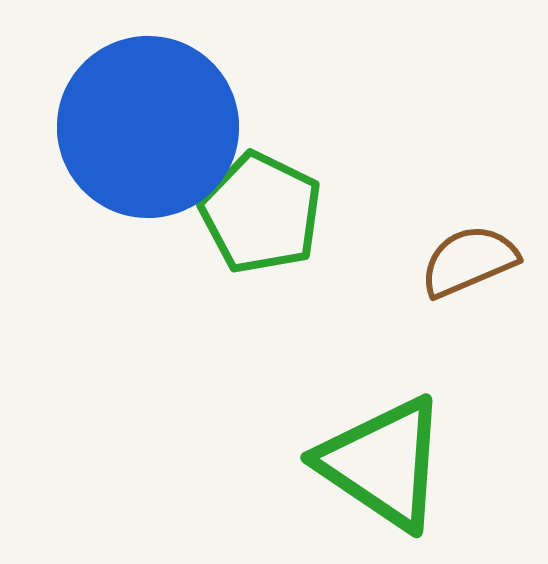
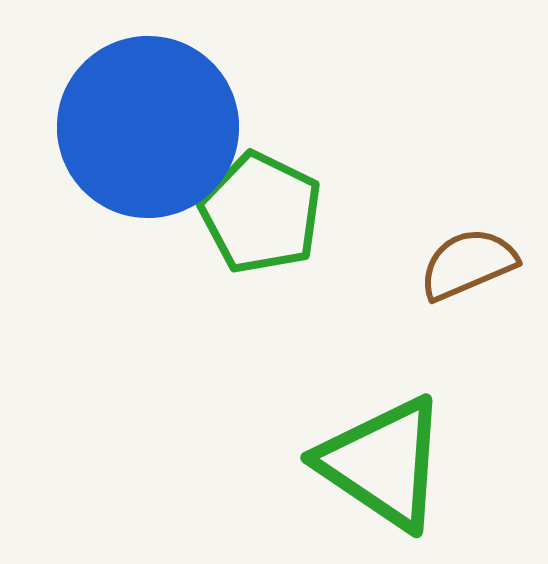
brown semicircle: moved 1 px left, 3 px down
